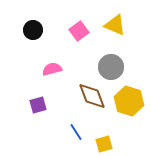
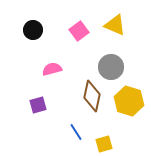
brown diamond: rotated 32 degrees clockwise
